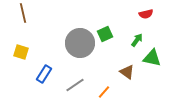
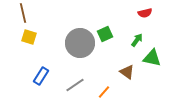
red semicircle: moved 1 px left, 1 px up
yellow square: moved 8 px right, 15 px up
blue rectangle: moved 3 px left, 2 px down
